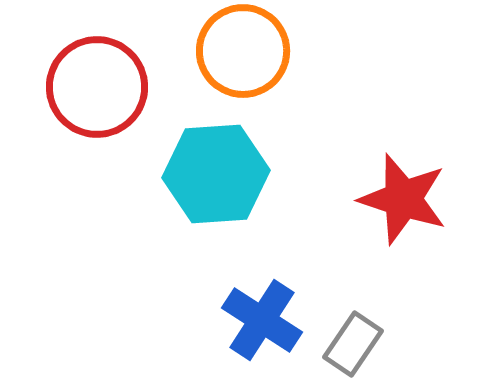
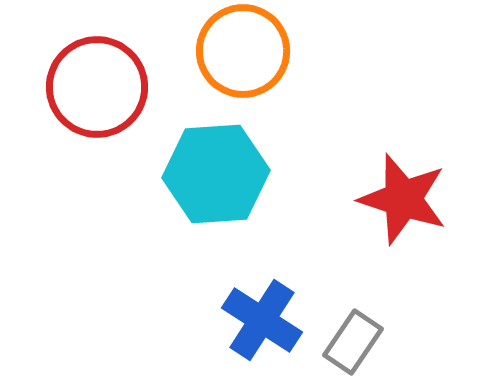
gray rectangle: moved 2 px up
